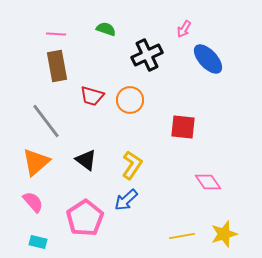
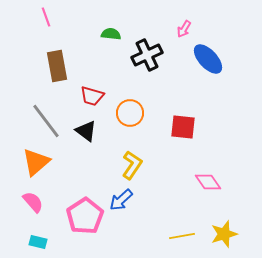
green semicircle: moved 5 px right, 5 px down; rotated 12 degrees counterclockwise
pink line: moved 10 px left, 17 px up; rotated 66 degrees clockwise
orange circle: moved 13 px down
black triangle: moved 29 px up
blue arrow: moved 5 px left
pink pentagon: moved 2 px up
